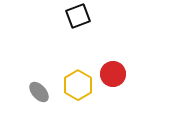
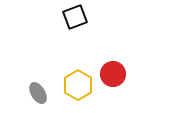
black square: moved 3 px left, 1 px down
gray ellipse: moved 1 px left, 1 px down; rotated 10 degrees clockwise
